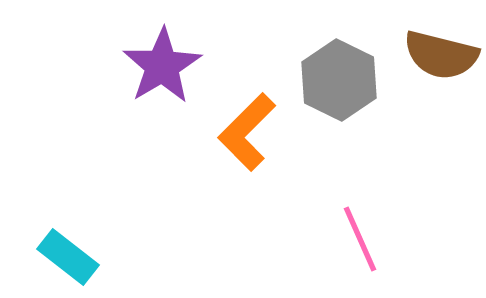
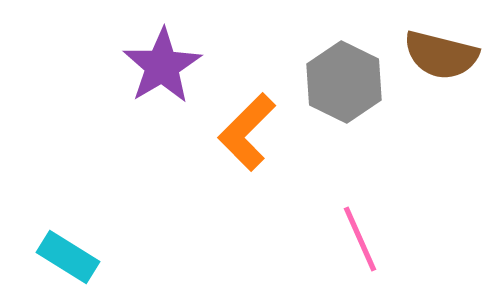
gray hexagon: moved 5 px right, 2 px down
cyan rectangle: rotated 6 degrees counterclockwise
